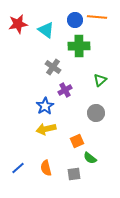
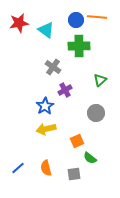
blue circle: moved 1 px right
red star: moved 1 px right, 1 px up
